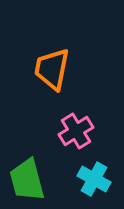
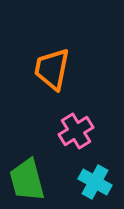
cyan cross: moved 1 px right, 3 px down
